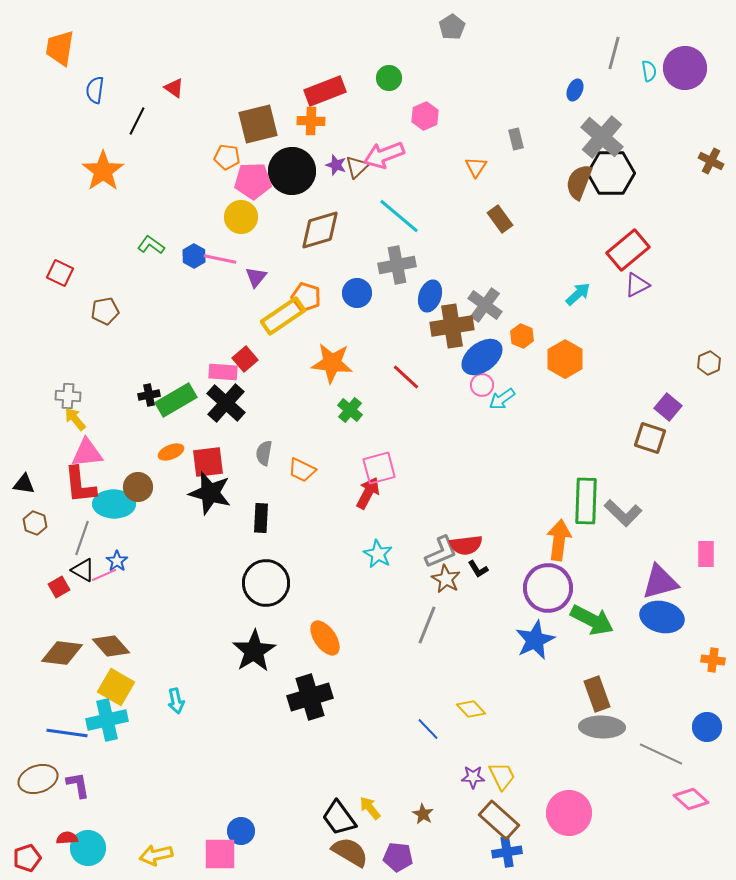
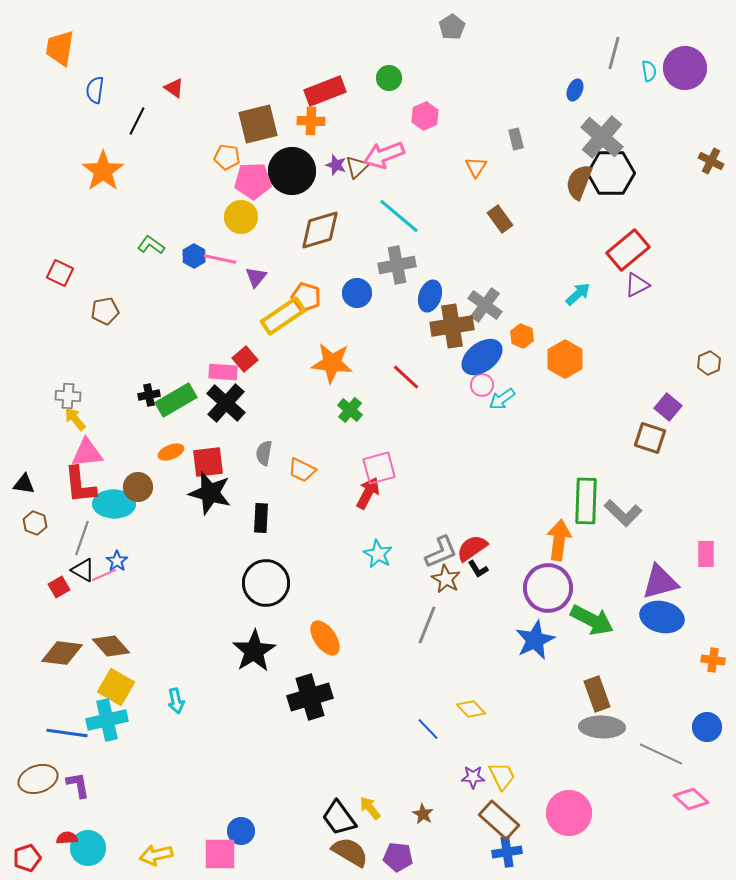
red semicircle at (466, 545): moved 6 px right, 3 px down; rotated 152 degrees clockwise
